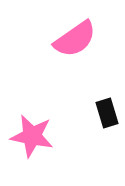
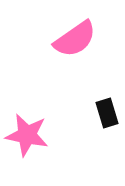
pink star: moved 5 px left, 1 px up
